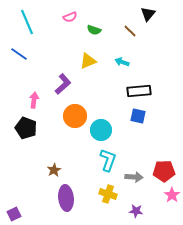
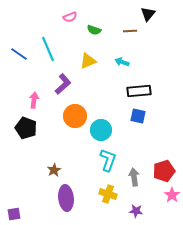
cyan line: moved 21 px right, 27 px down
brown line: rotated 48 degrees counterclockwise
red pentagon: rotated 15 degrees counterclockwise
gray arrow: rotated 102 degrees counterclockwise
purple square: rotated 16 degrees clockwise
